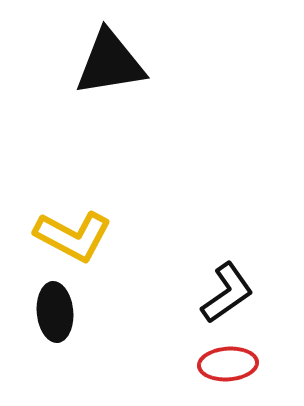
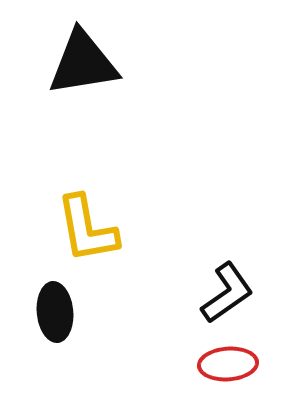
black triangle: moved 27 px left
yellow L-shape: moved 14 px right, 7 px up; rotated 52 degrees clockwise
